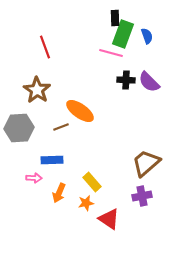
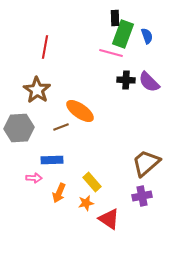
red line: rotated 30 degrees clockwise
